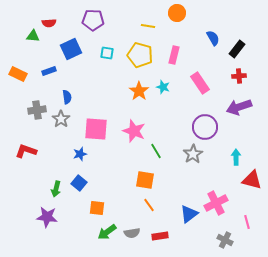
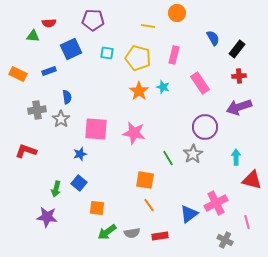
yellow pentagon at (140, 55): moved 2 px left, 3 px down
pink star at (134, 131): moved 2 px down; rotated 10 degrees counterclockwise
green line at (156, 151): moved 12 px right, 7 px down
